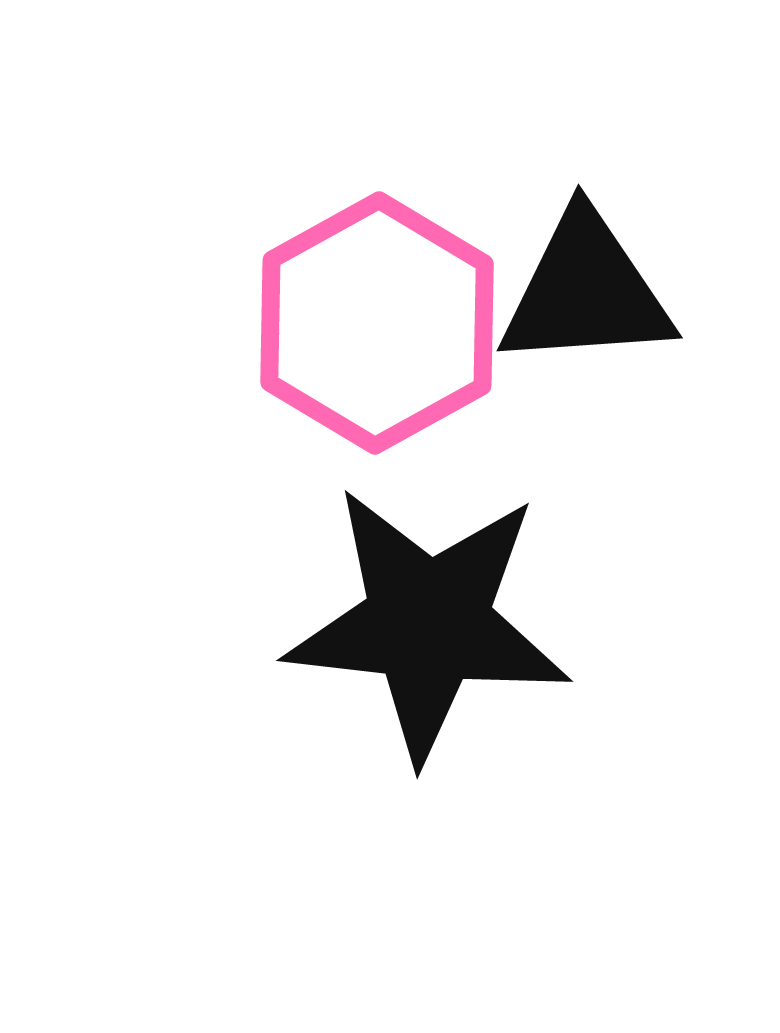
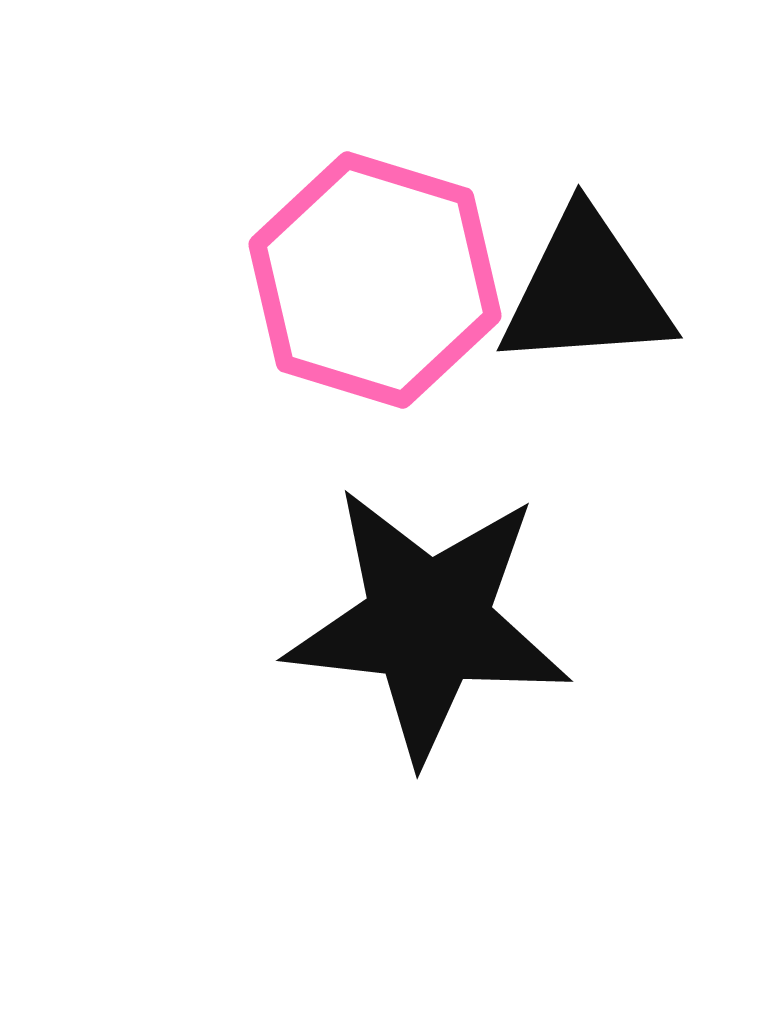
pink hexagon: moved 2 px left, 43 px up; rotated 14 degrees counterclockwise
